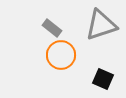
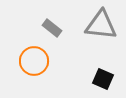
gray triangle: rotated 24 degrees clockwise
orange circle: moved 27 px left, 6 px down
